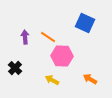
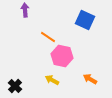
blue square: moved 3 px up
purple arrow: moved 27 px up
pink hexagon: rotated 10 degrees clockwise
black cross: moved 18 px down
